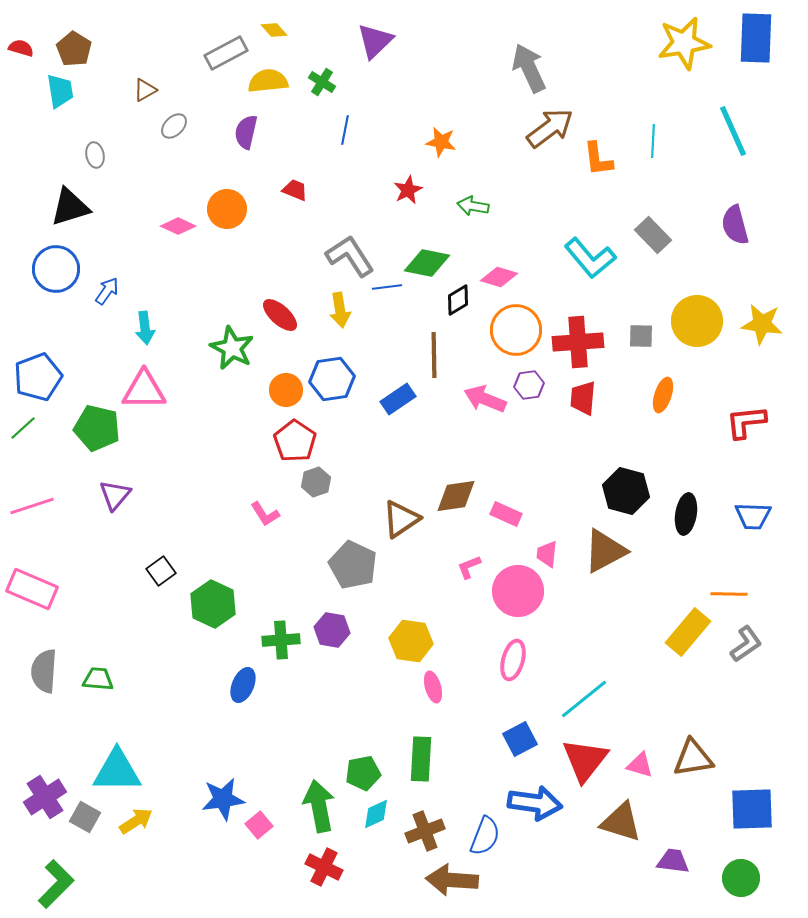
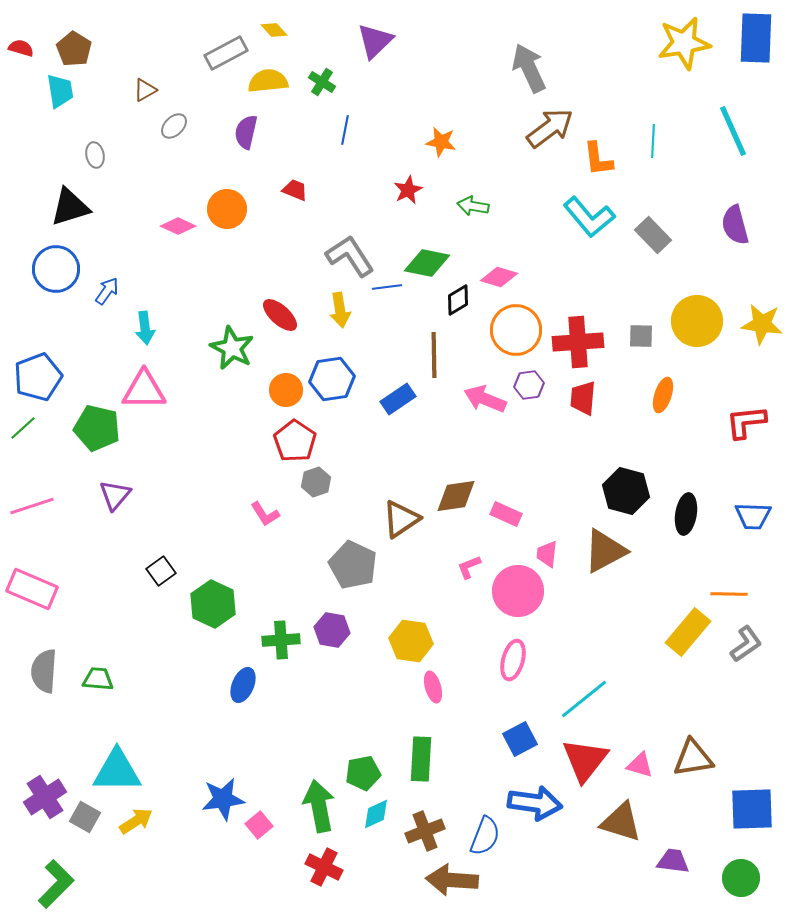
cyan L-shape at (590, 258): moved 1 px left, 41 px up
